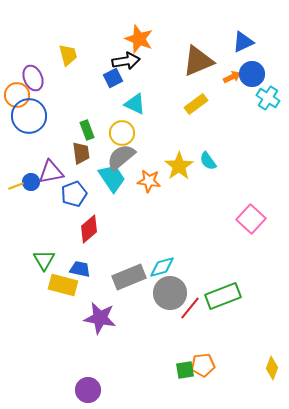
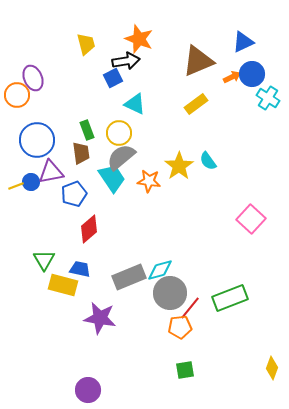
yellow trapezoid at (68, 55): moved 18 px right, 11 px up
blue circle at (29, 116): moved 8 px right, 24 px down
yellow circle at (122, 133): moved 3 px left
cyan diamond at (162, 267): moved 2 px left, 3 px down
green rectangle at (223, 296): moved 7 px right, 2 px down
orange pentagon at (203, 365): moved 23 px left, 38 px up
